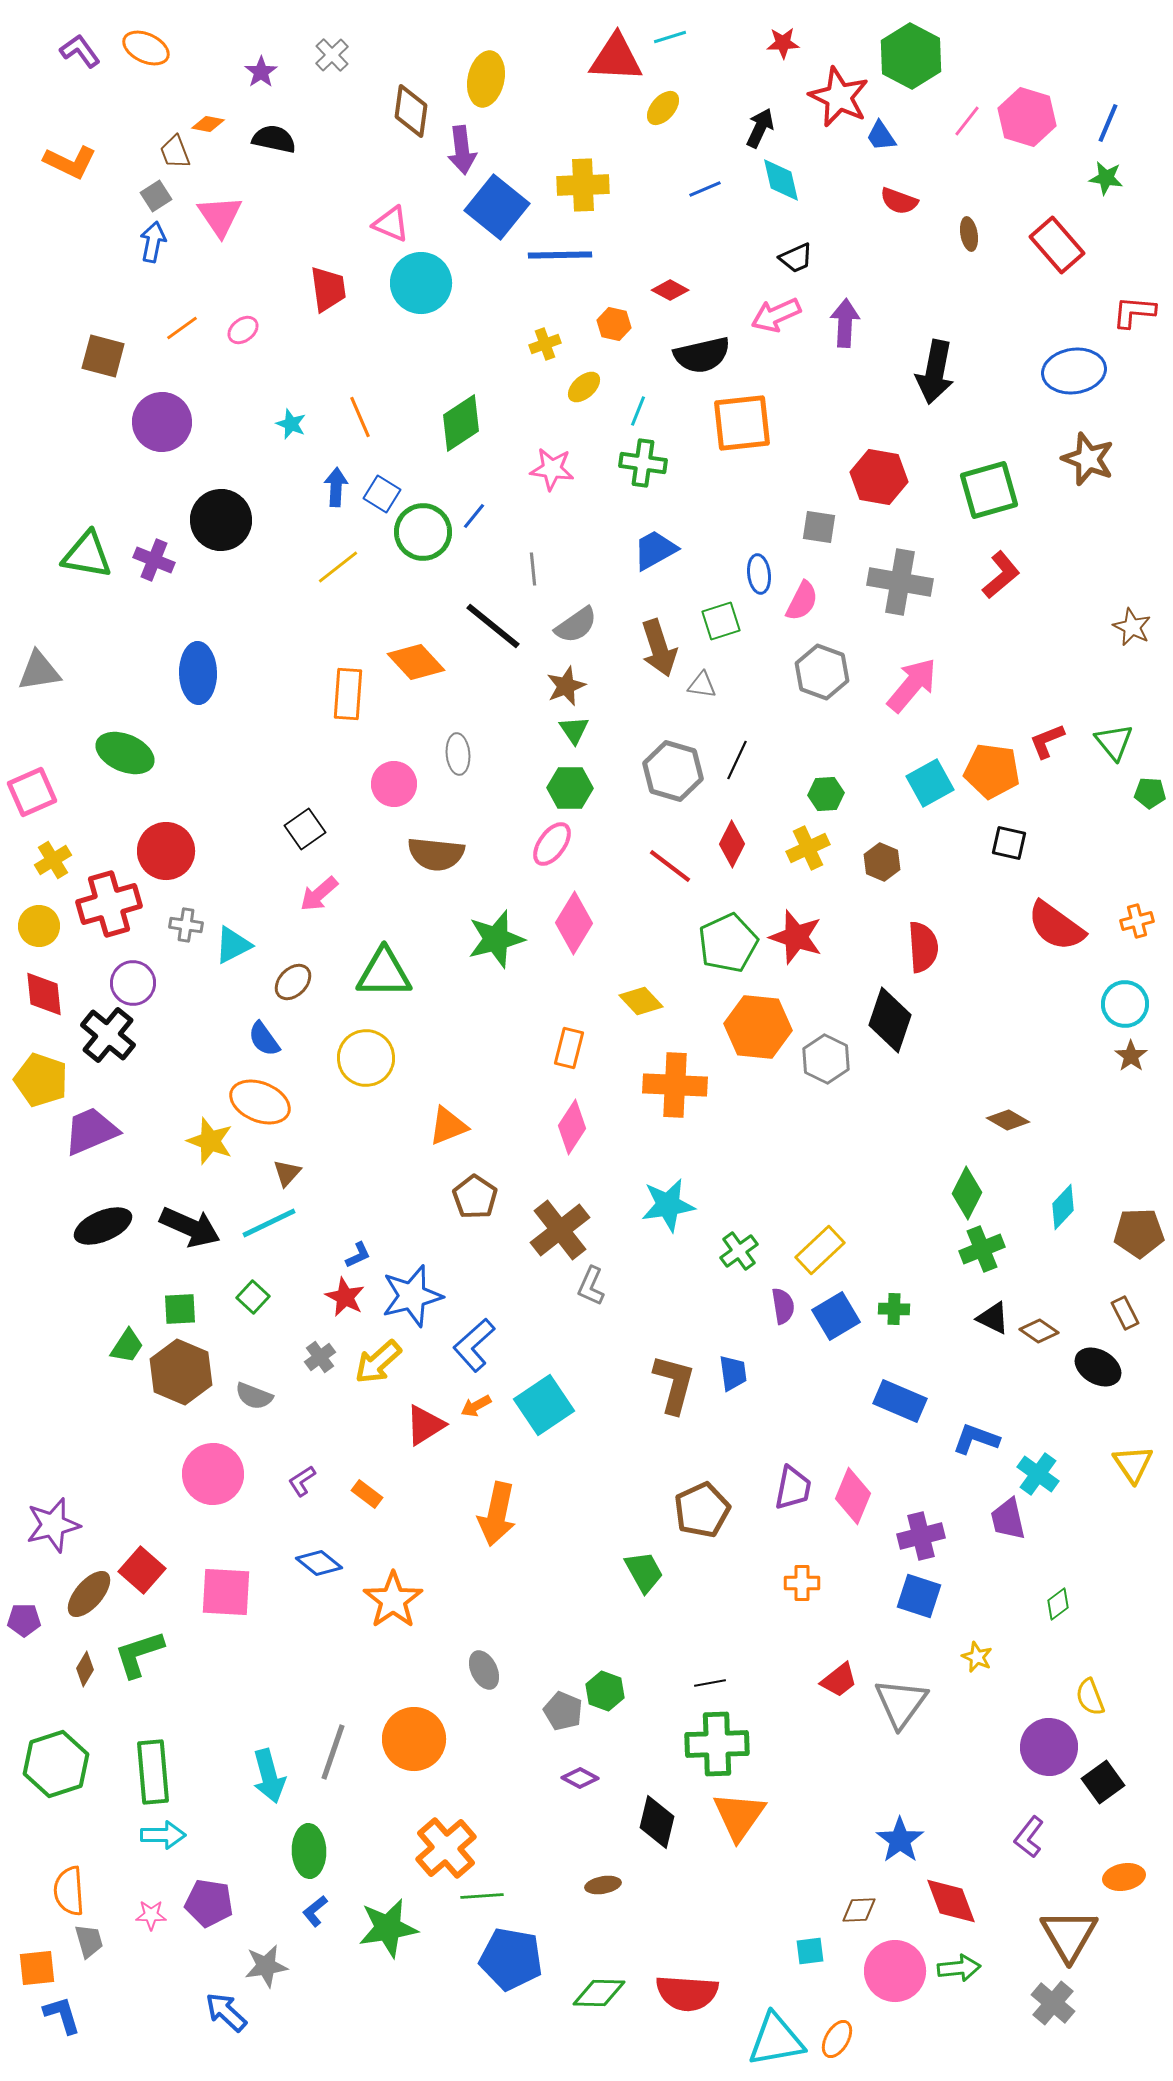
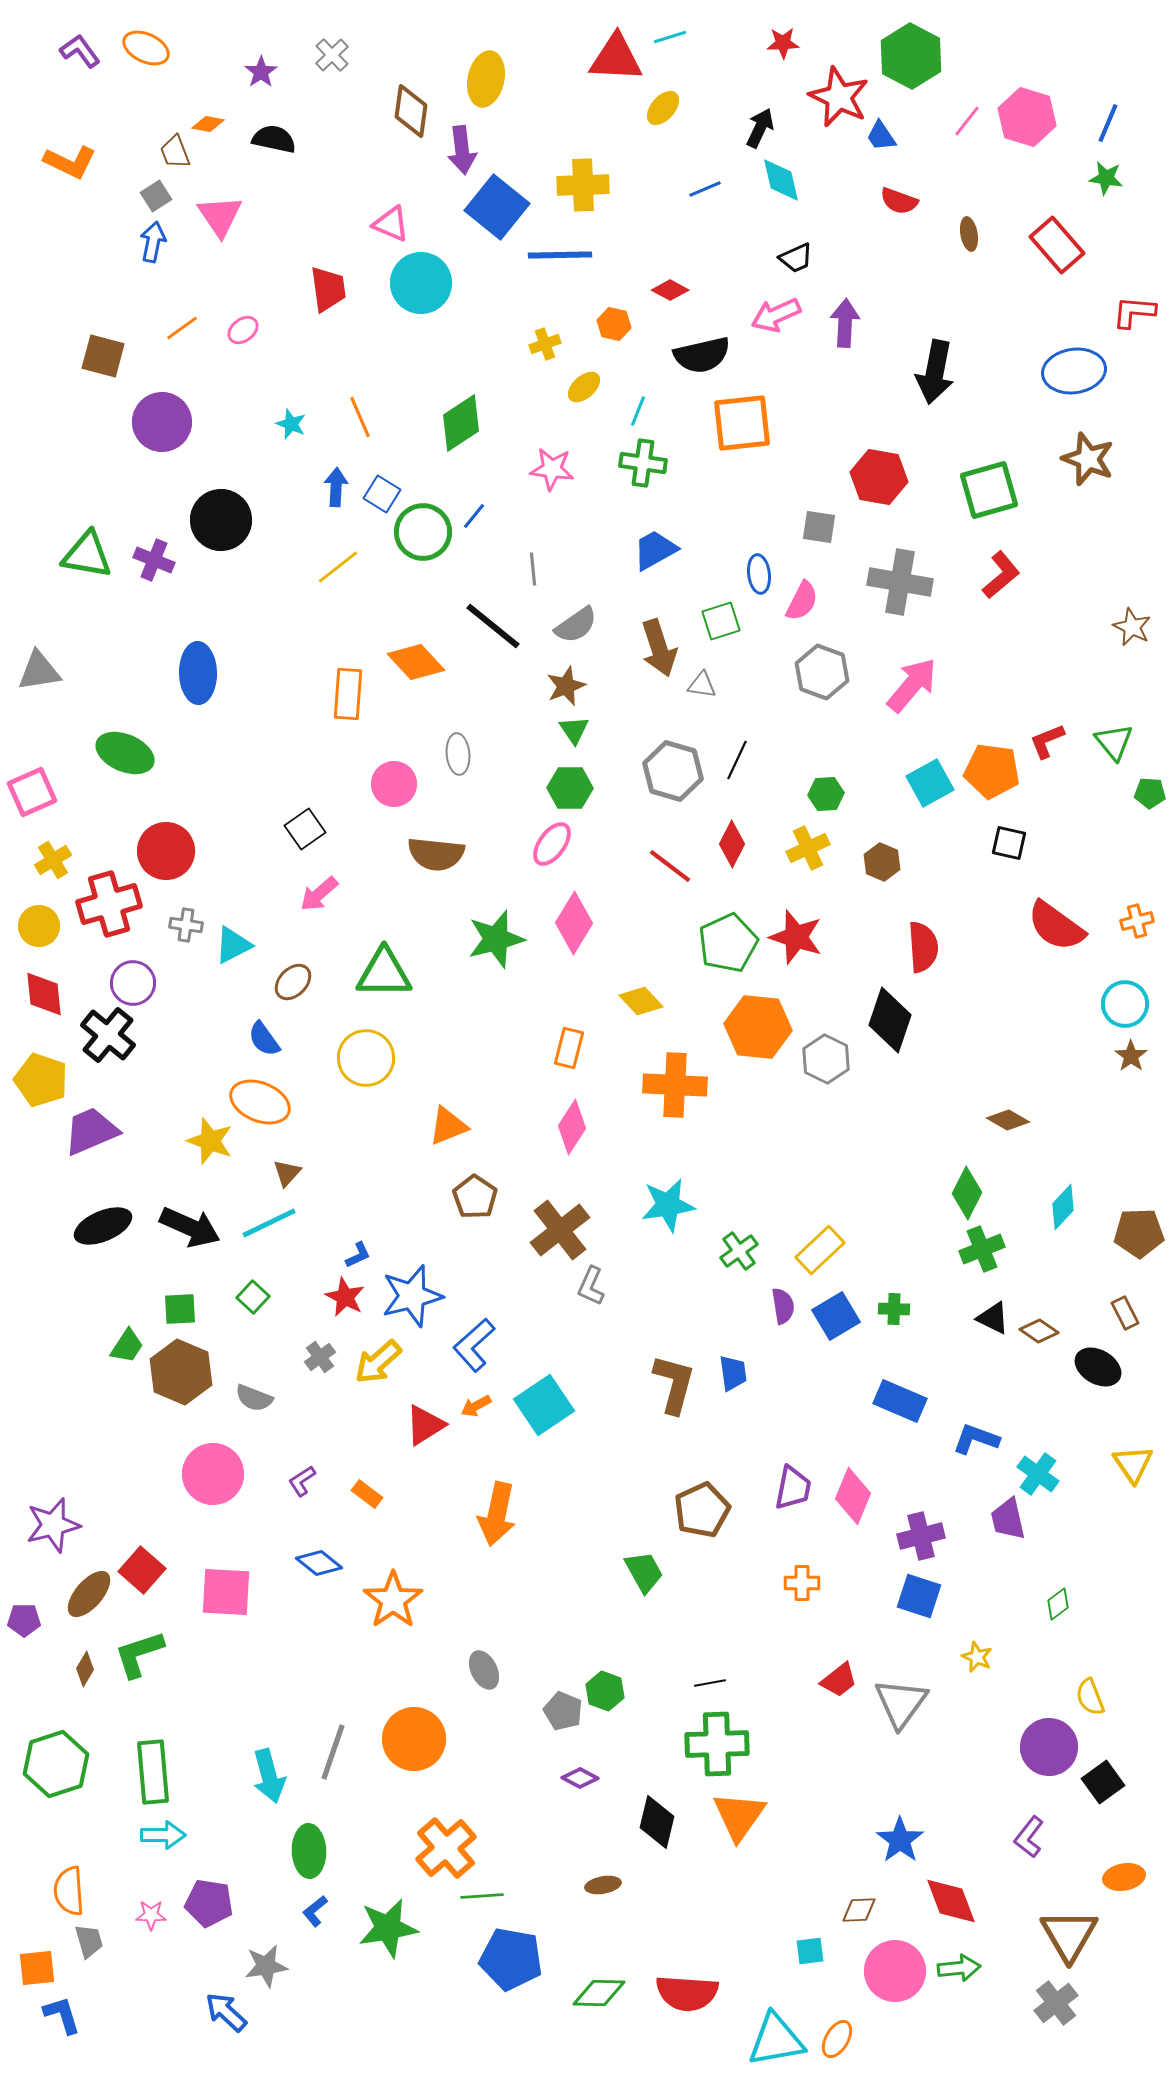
gray semicircle at (254, 1396): moved 2 px down
gray cross at (1053, 2003): moved 3 px right; rotated 12 degrees clockwise
